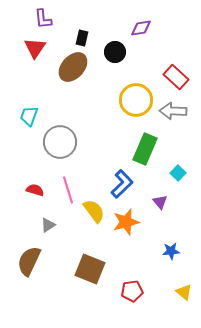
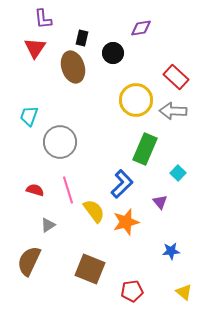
black circle: moved 2 px left, 1 px down
brown ellipse: rotated 60 degrees counterclockwise
